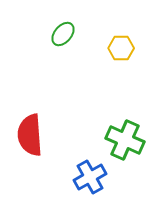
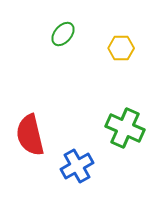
red semicircle: rotated 9 degrees counterclockwise
green cross: moved 12 px up
blue cross: moved 13 px left, 11 px up
